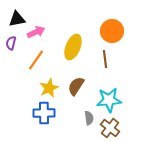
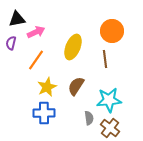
yellow star: moved 2 px left, 1 px up
